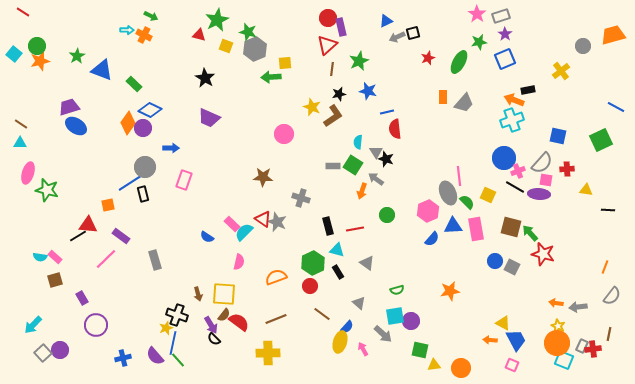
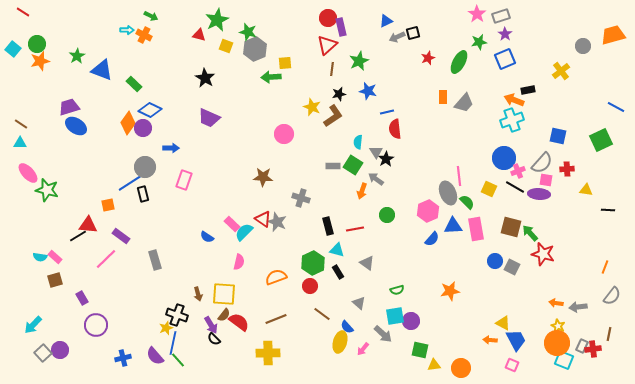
green circle at (37, 46): moved 2 px up
cyan square at (14, 54): moved 1 px left, 5 px up
black star at (386, 159): rotated 21 degrees clockwise
pink ellipse at (28, 173): rotated 60 degrees counterclockwise
yellow square at (488, 195): moved 1 px right, 6 px up
blue semicircle at (347, 327): rotated 96 degrees clockwise
pink arrow at (363, 349): rotated 112 degrees counterclockwise
